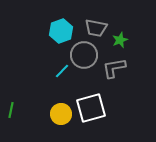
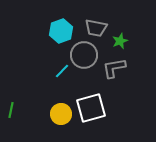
green star: moved 1 px down
